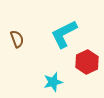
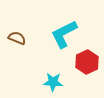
brown semicircle: moved 1 px up; rotated 48 degrees counterclockwise
cyan star: rotated 18 degrees clockwise
